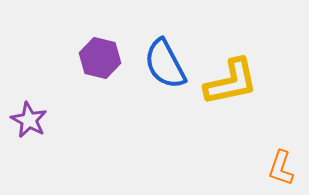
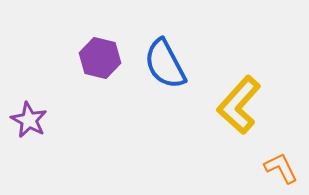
yellow L-shape: moved 8 px right, 23 px down; rotated 144 degrees clockwise
orange L-shape: rotated 135 degrees clockwise
